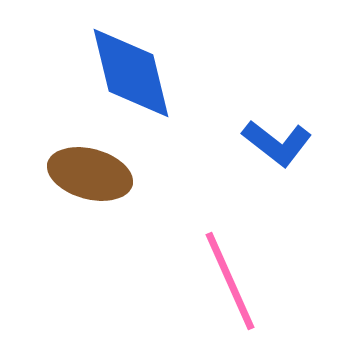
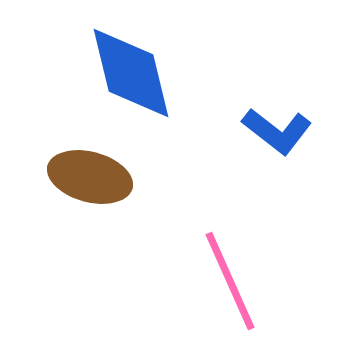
blue L-shape: moved 12 px up
brown ellipse: moved 3 px down
